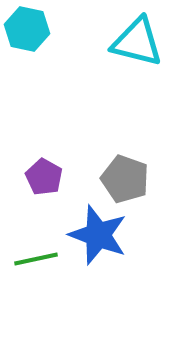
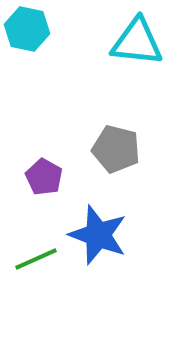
cyan triangle: rotated 8 degrees counterclockwise
gray pentagon: moved 9 px left, 30 px up; rotated 6 degrees counterclockwise
green line: rotated 12 degrees counterclockwise
